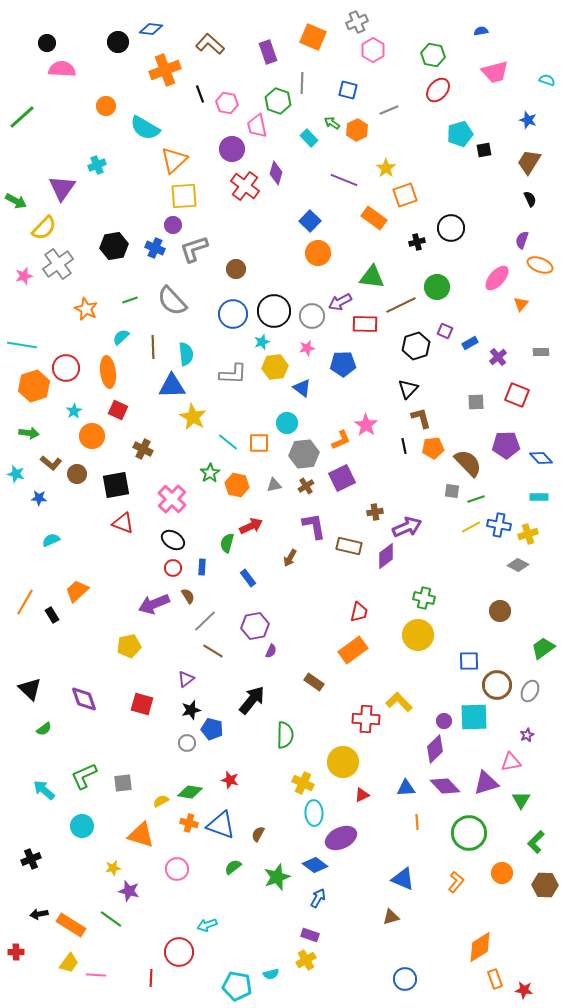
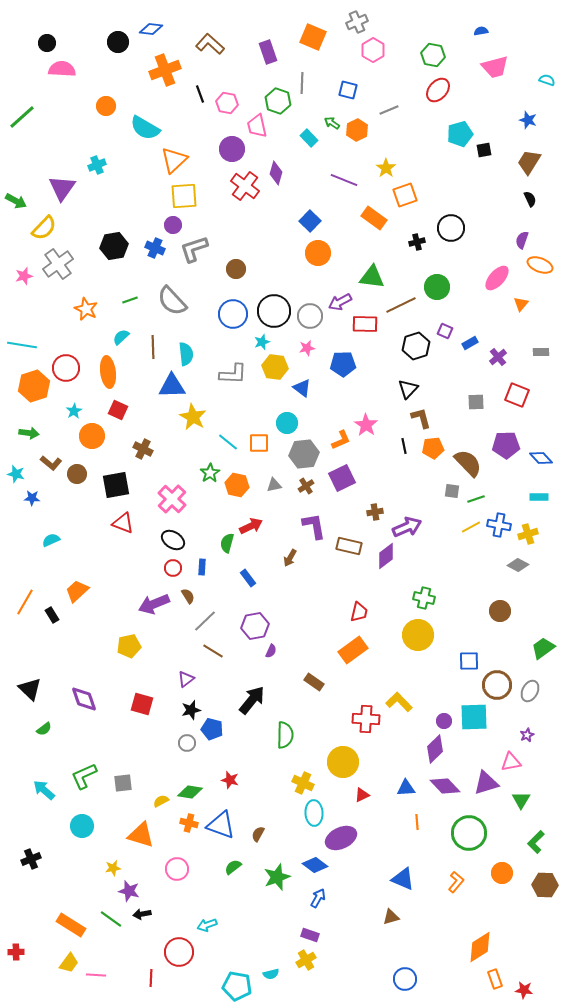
pink trapezoid at (495, 72): moved 5 px up
gray circle at (312, 316): moved 2 px left
yellow hexagon at (275, 367): rotated 15 degrees clockwise
blue star at (39, 498): moved 7 px left
black arrow at (39, 914): moved 103 px right
